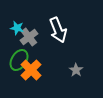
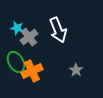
green ellipse: moved 3 px left, 2 px down; rotated 60 degrees counterclockwise
orange cross: moved 1 px right, 1 px down; rotated 20 degrees clockwise
